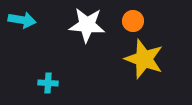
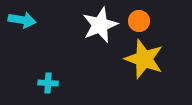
orange circle: moved 6 px right
white star: moved 13 px right; rotated 27 degrees counterclockwise
